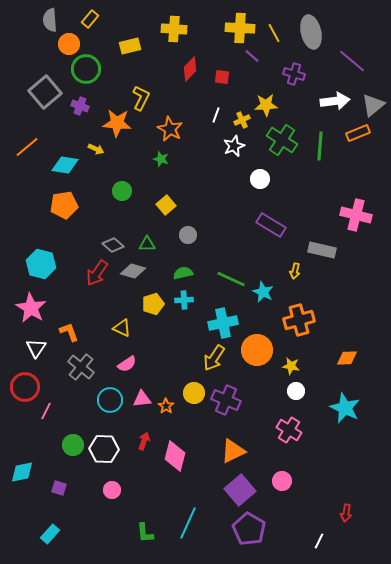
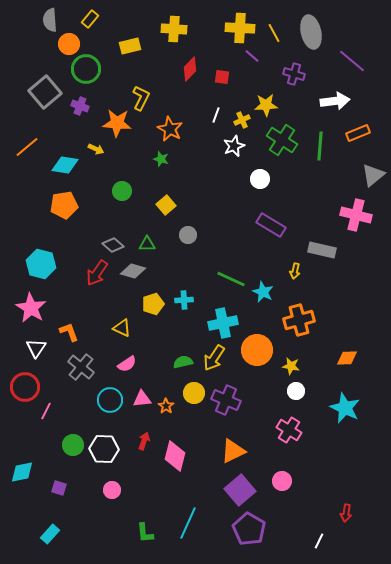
gray triangle at (373, 105): moved 70 px down
green semicircle at (183, 273): moved 89 px down
